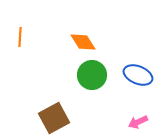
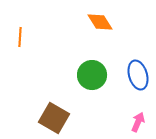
orange diamond: moved 17 px right, 20 px up
blue ellipse: rotated 52 degrees clockwise
brown square: rotated 32 degrees counterclockwise
pink arrow: rotated 138 degrees clockwise
